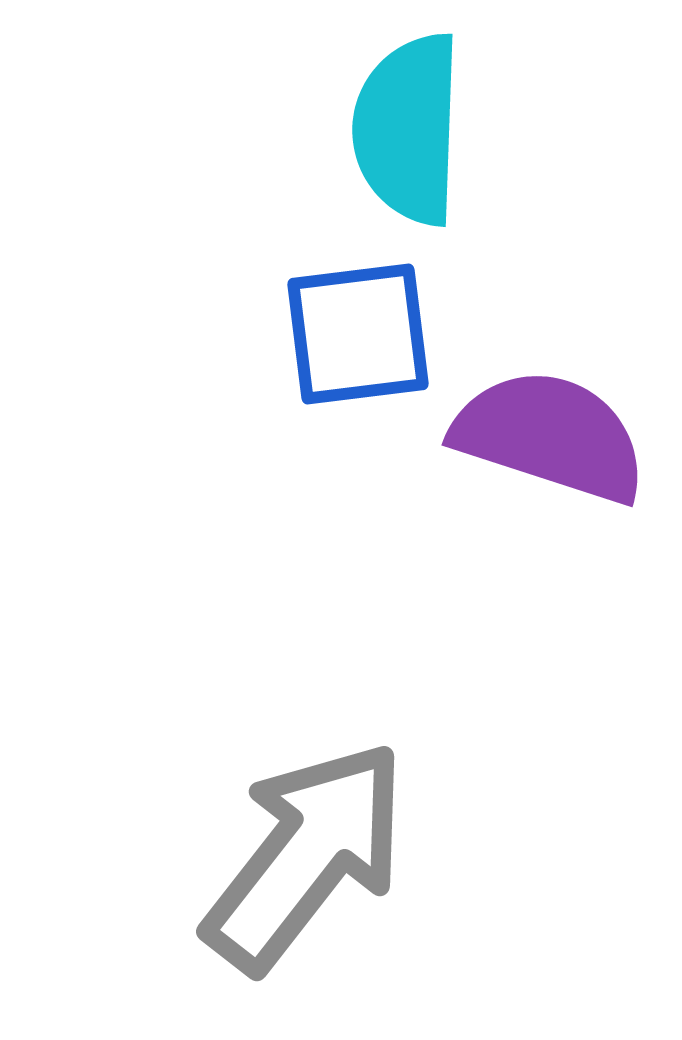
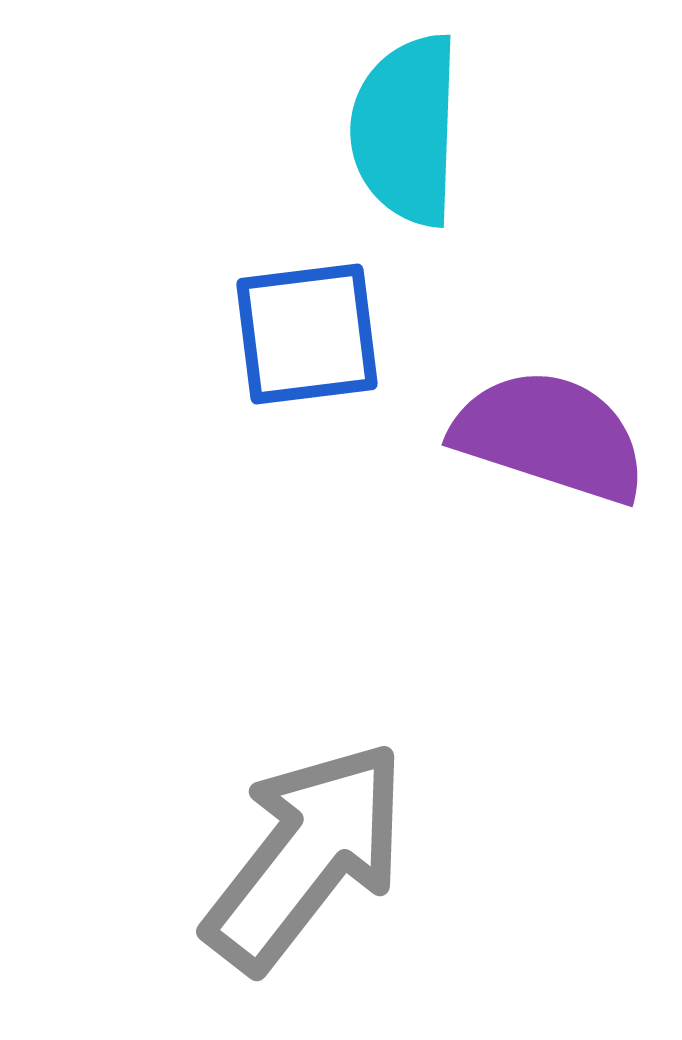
cyan semicircle: moved 2 px left, 1 px down
blue square: moved 51 px left
